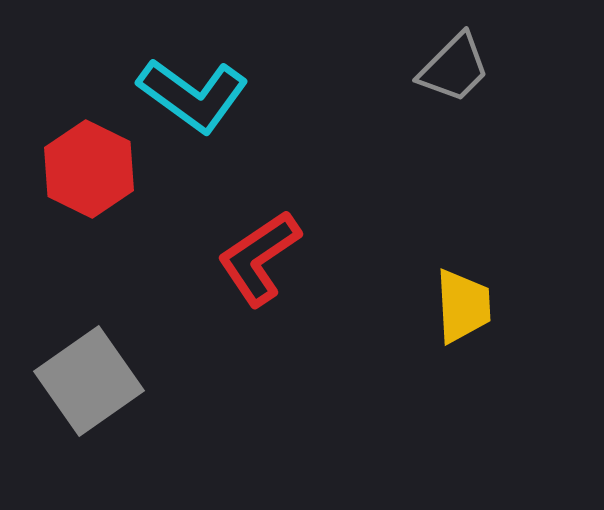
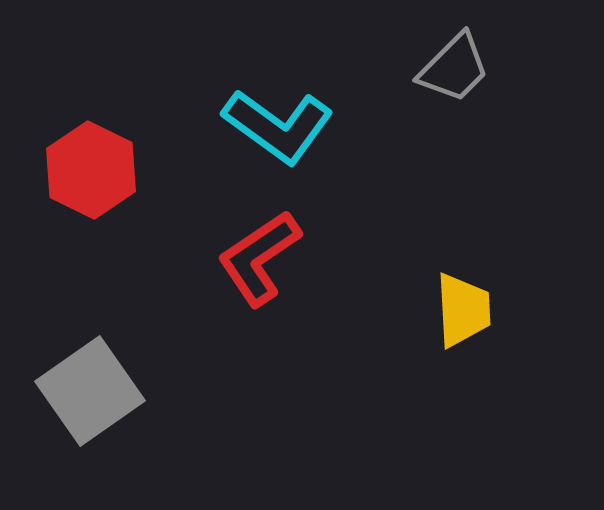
cyan L-shape: moved 85 px right, 31 px down
red hexagon: moved 2 px right, 1 px down
yellow trapezoid: moved 4 px down
gray square: moved 1 px right, 10 px down
